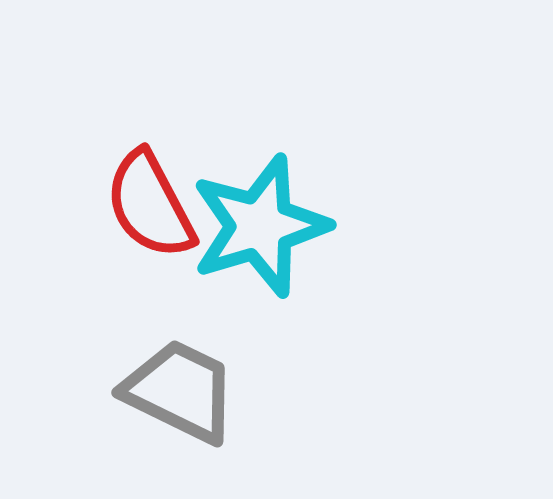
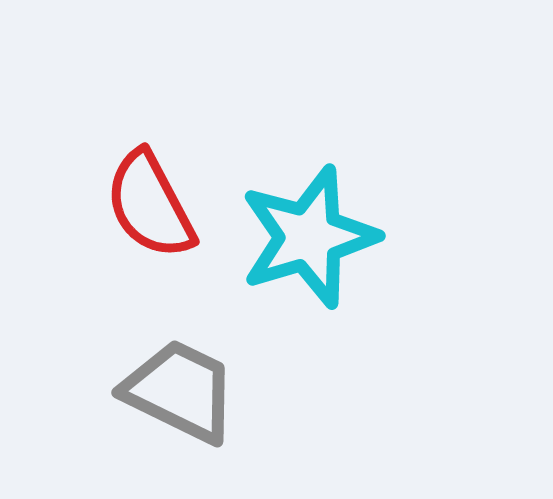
cyan star: moved 49 px right, 11 px down
